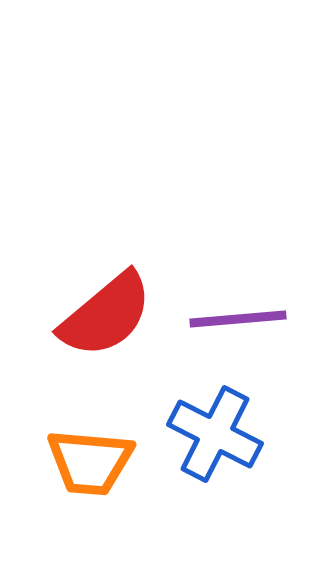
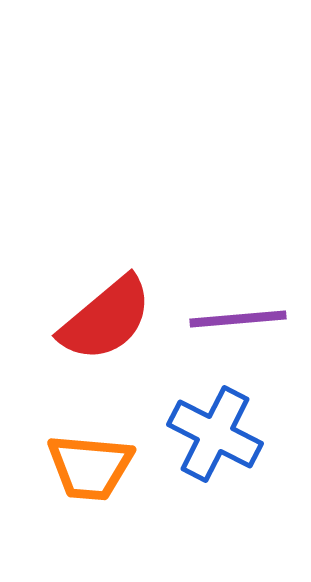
red semicircle: moved 4 px down
orange trapezoid: moved 5 px down
